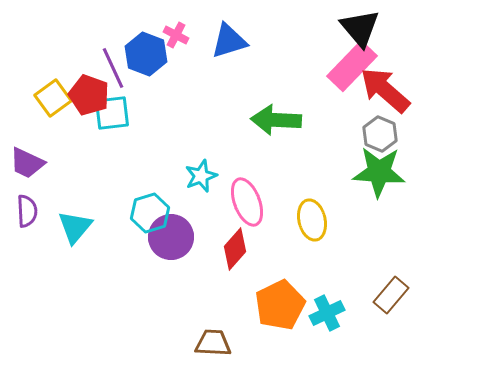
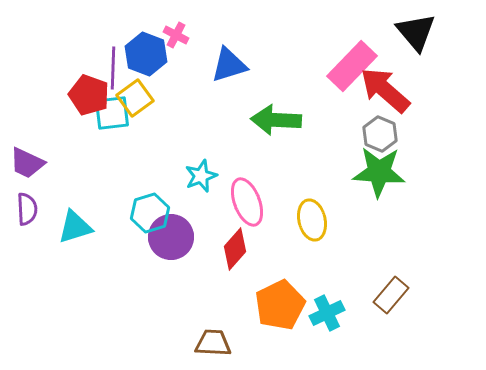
black triangle: moved 56 px right, 4 px down
blue triangle: moved 24 px down
purple line: rotated 27 degrees clockwise
yellow square: moved 82 px right
purple semicircle: moved 2 px up
cyan triangle: rotated 33 degrees clockwise
